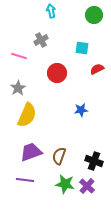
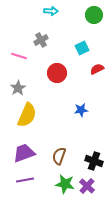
cyan arrow: rotated 104 degrees clockwise
cyan square: rotated 32 degrees counterclockwise
purple trapezoid: moved 7 px left, 1 px down
purple line: rotated 18 degrees counterclockwise
